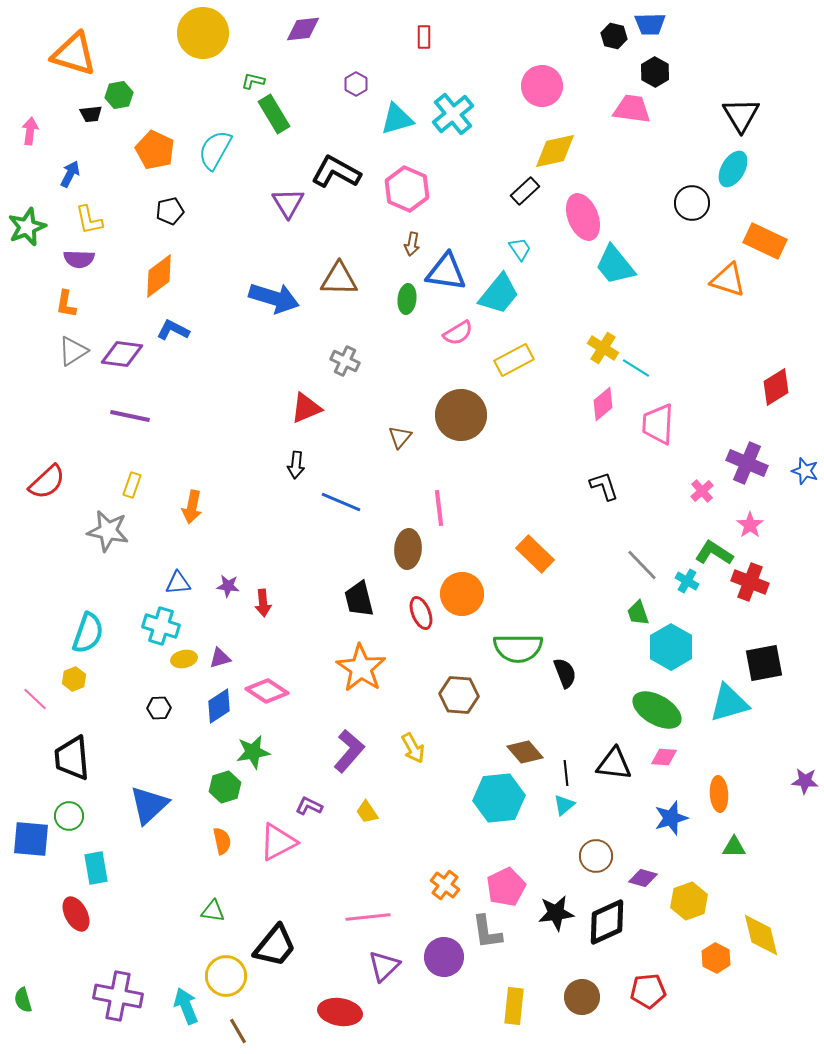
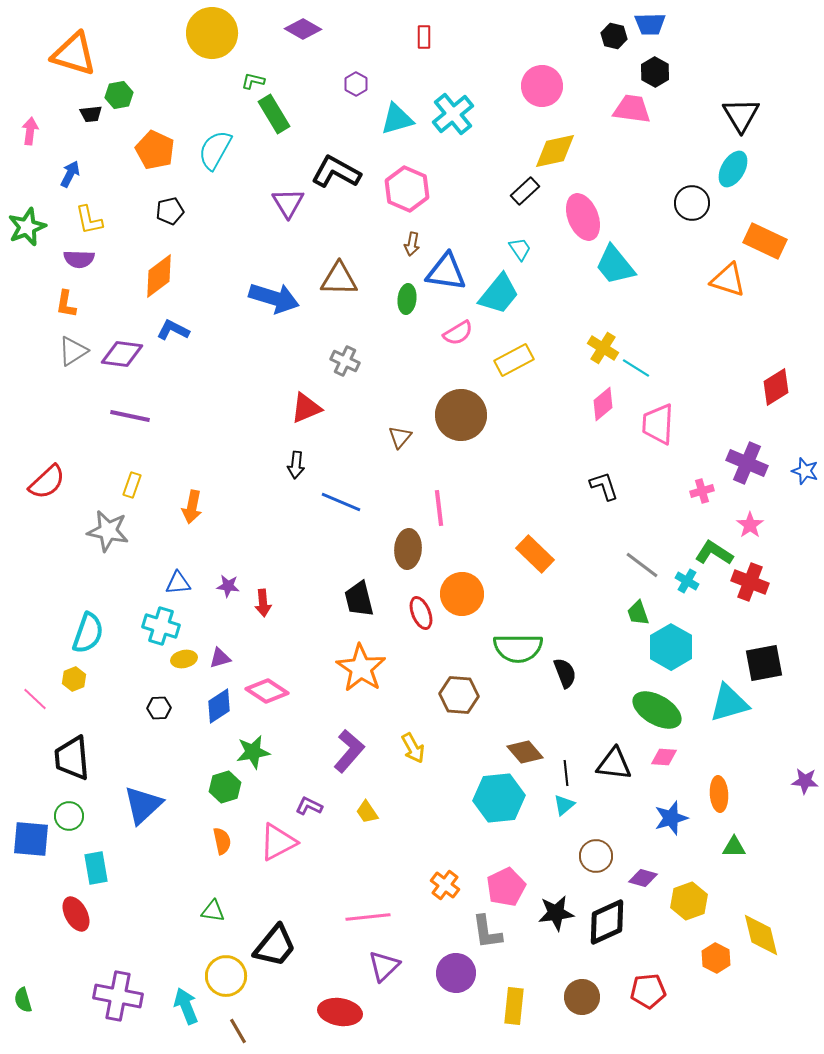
purple diamond at (303, 29): rotated 36 degrees clockwise
yellow circle at (203, 33): moved 9 px right
pink cross at (702, 491): rotated 25 degrees clockwise
gray line at (642, 565): rotated 9 degrees counterclockwise
blue triangle at (149, 805): moved 6 px left
purple circle at (444, 957): moved 12 px right, 16 px down
